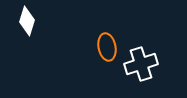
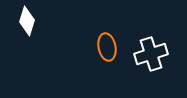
white cross: moved 10 px right, 10 px up
